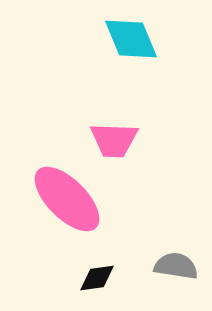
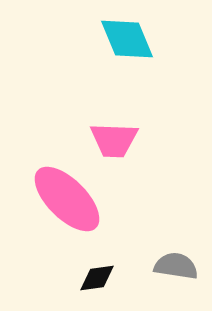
cyan diamond: moved 4 px left
